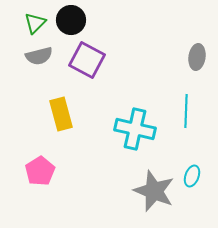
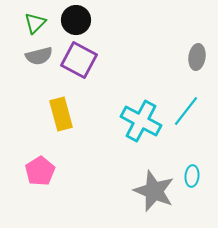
black circle: moved 5 px right
purple square: moved 8 px left
cyan line: rotated 36 degrees clockwise
cyan cross: moved 6 px right, 8 px up; rotated 15 degrees clockwise
cyan ellipse: rotated 15 degrees counterclockwise
